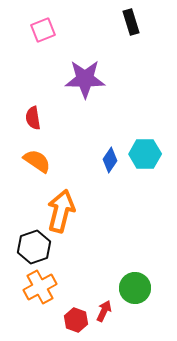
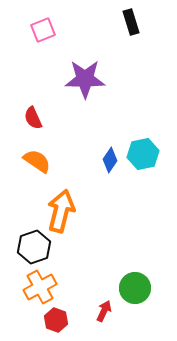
red semicircle: rotated 15 degrees counterclockwise
cyan hexagon: moved 2 px left; rotated 12 degrees counterclockwise
red hexagon: moved 20 px left
